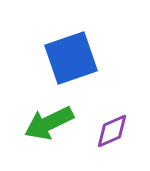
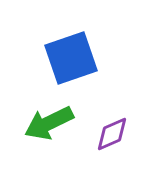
purple diamond: moved 3 px down
